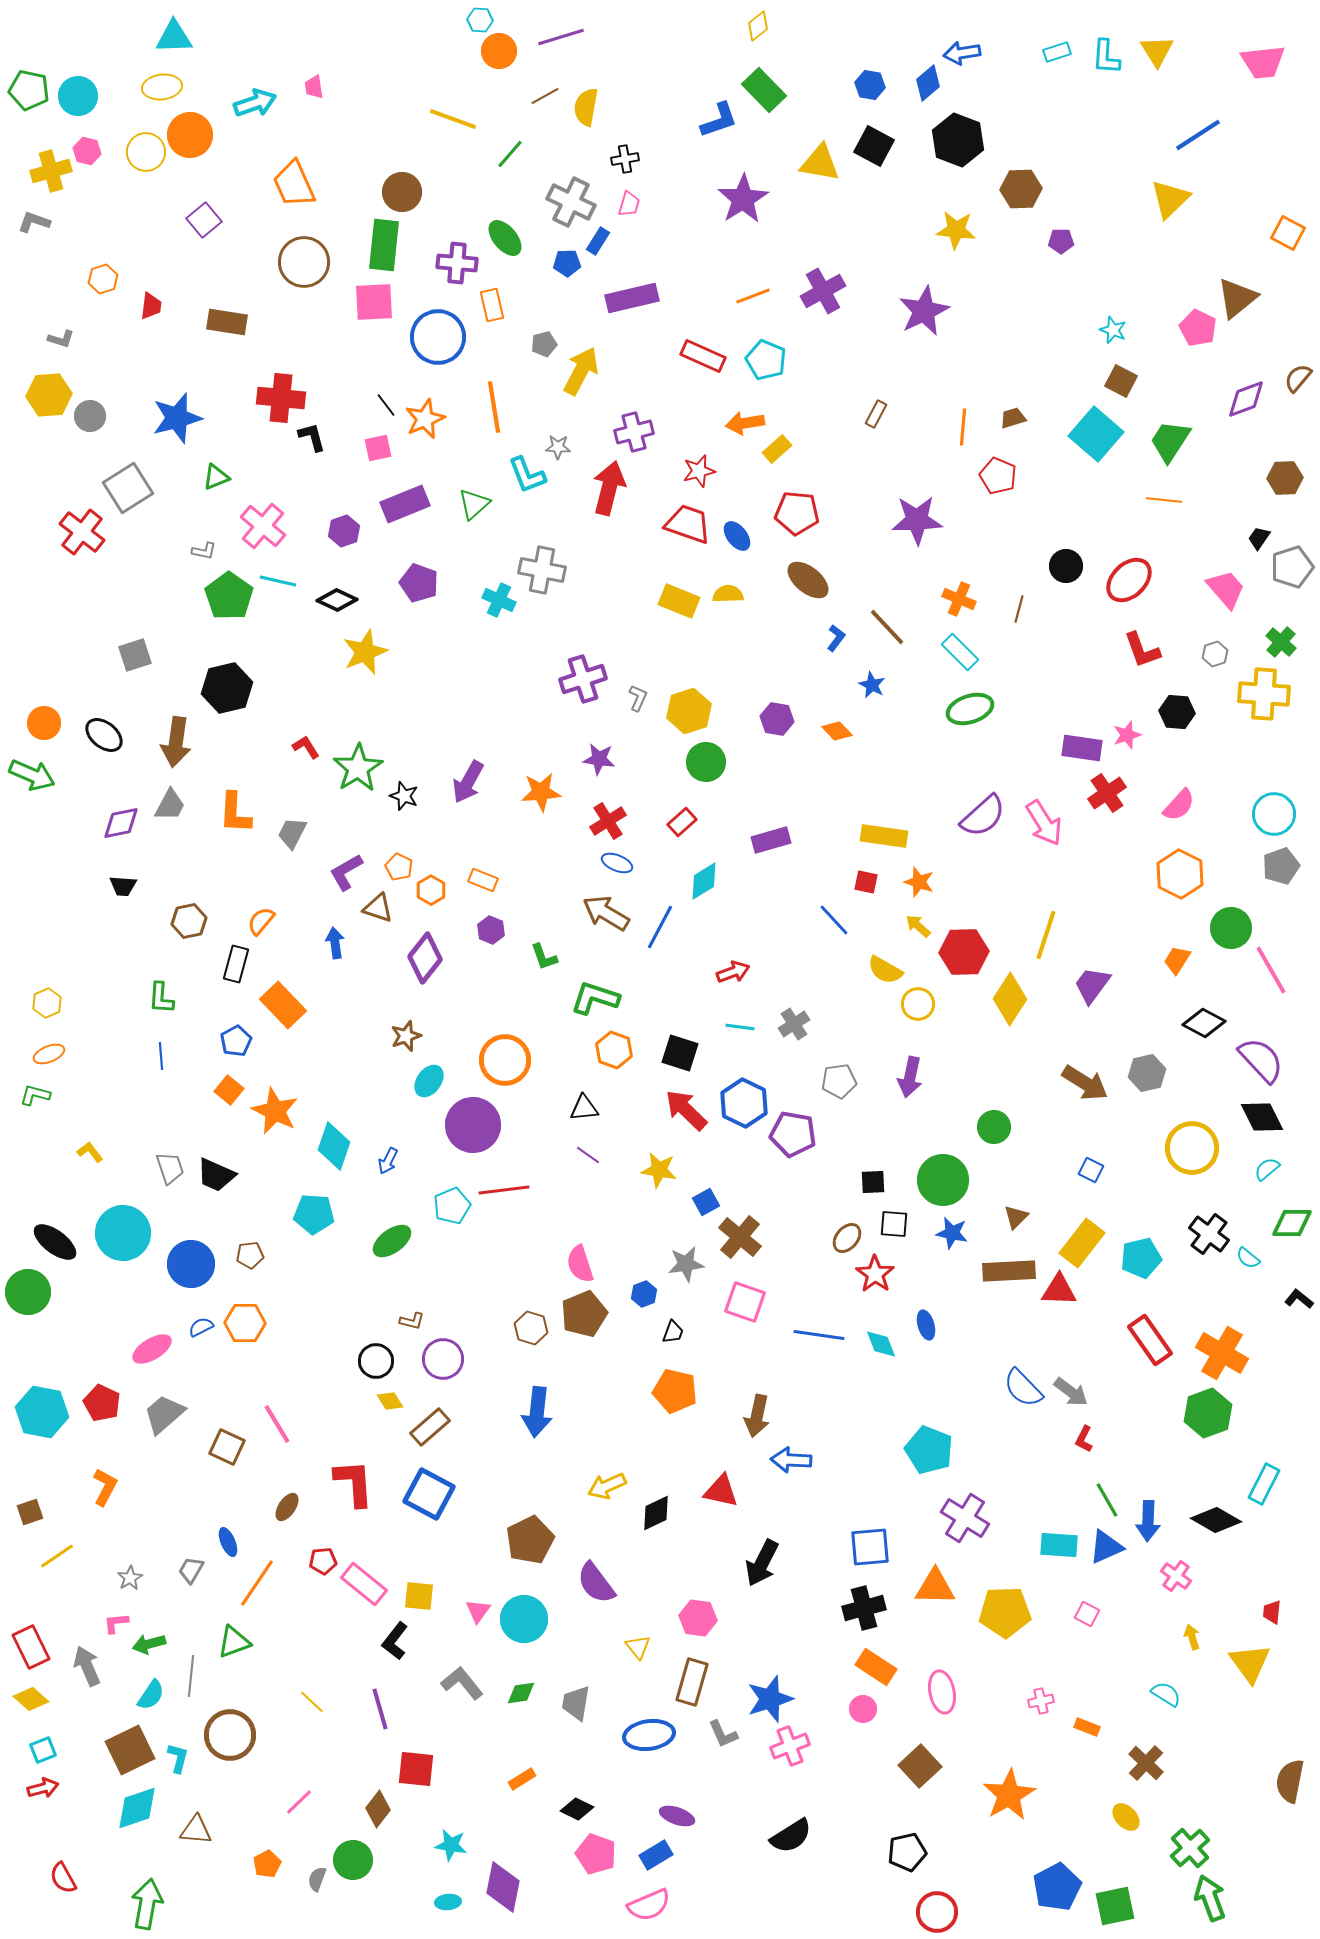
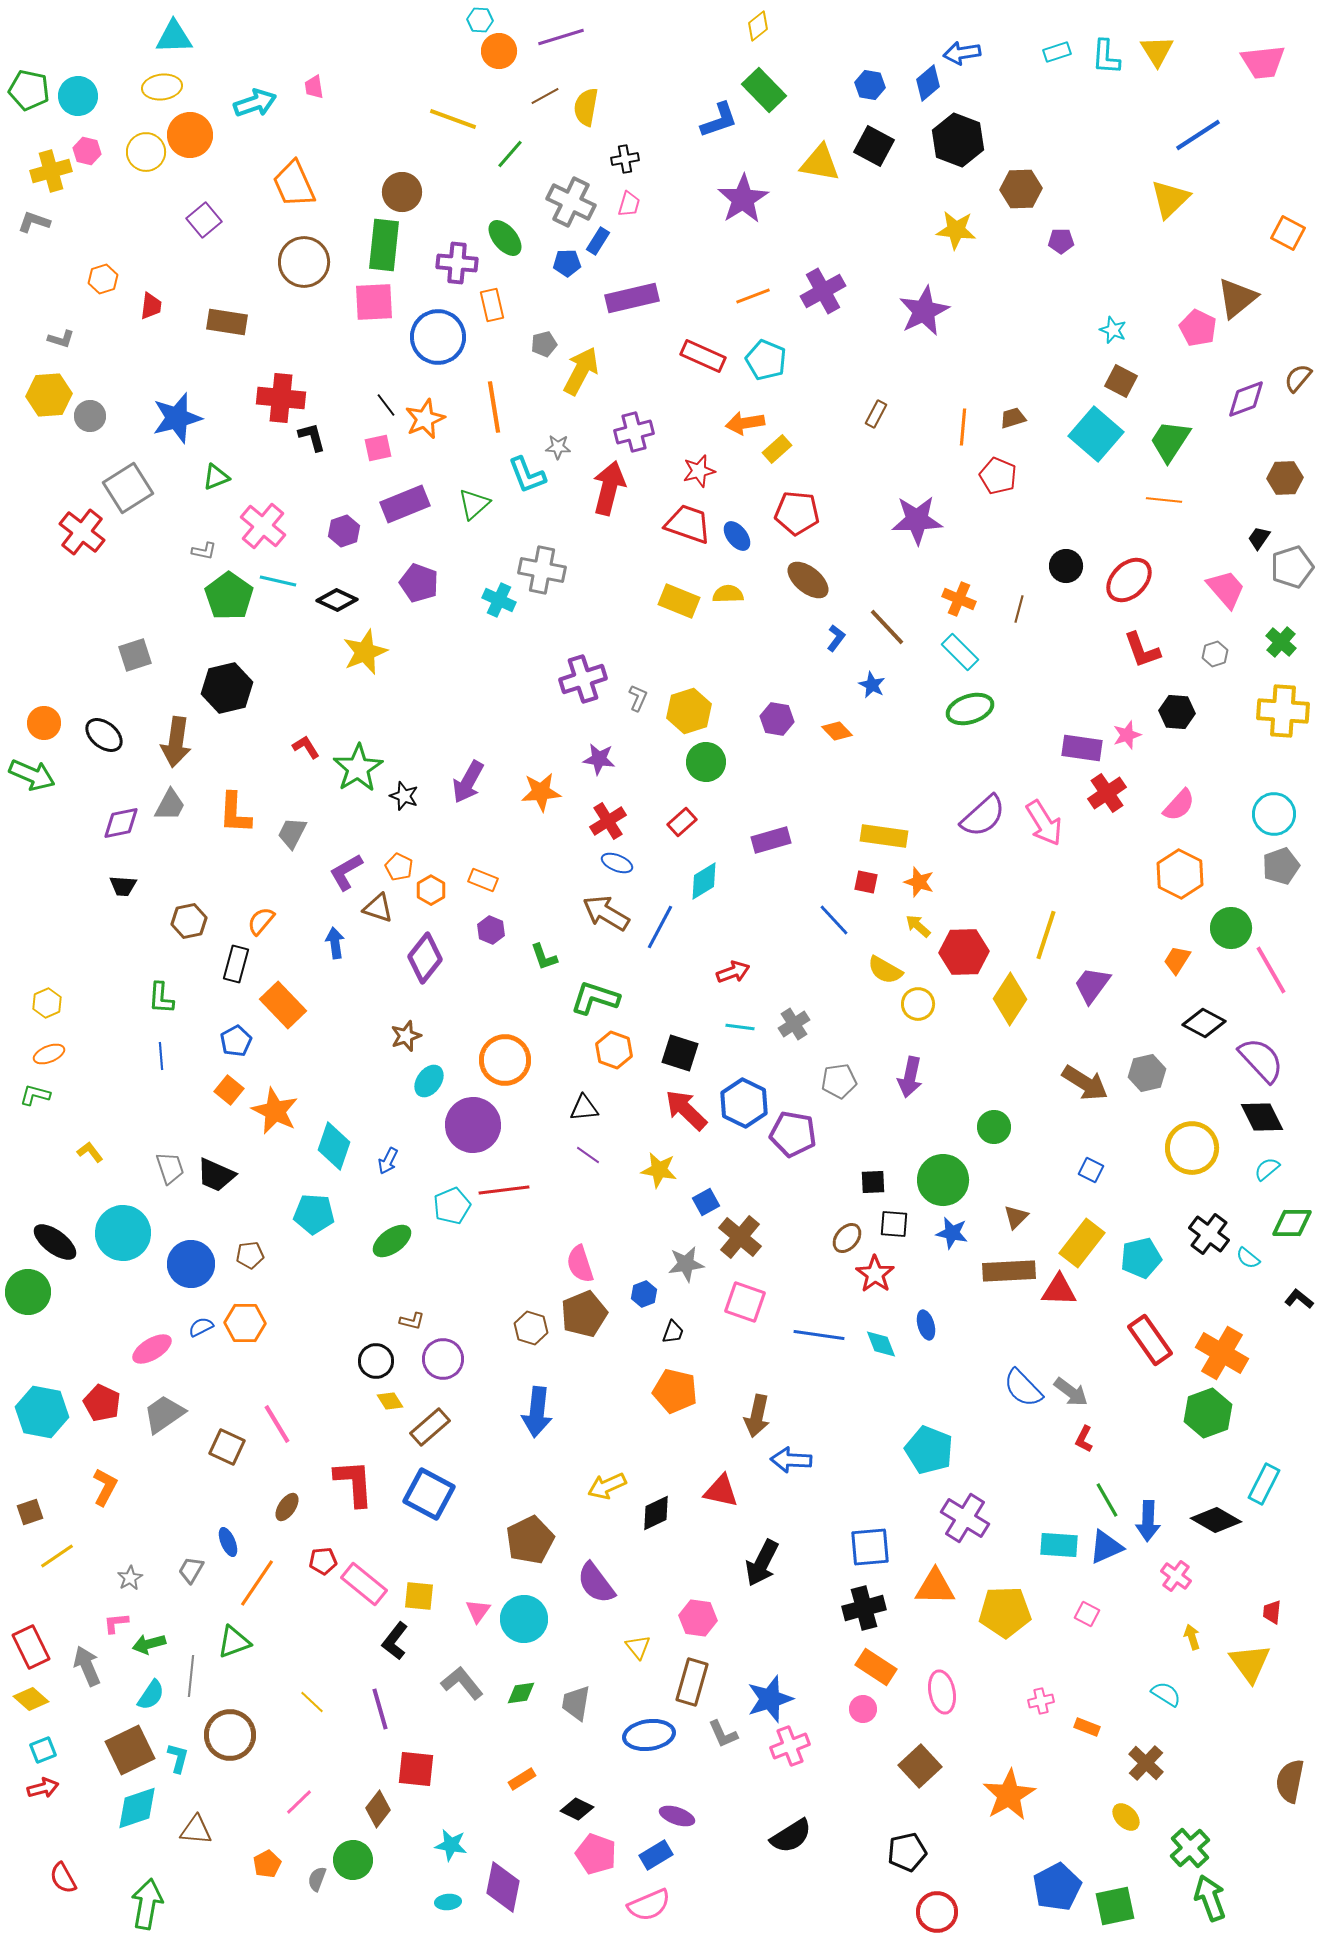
yellow cross at (1264, 694): moved 19 px right, 17 px down
gray trapezoid at (164, 1414): rotated 6 degrees clockwise
